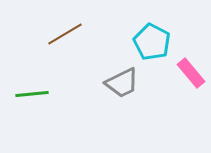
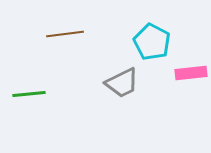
brown line: rotated 24 degrees clockwise
pink rectangle: rotated 56 degrees counterclockwise
green line: moved 3 px left
